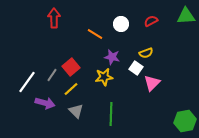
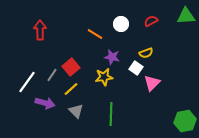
red arrow: moved 14 px left, 12 px down
